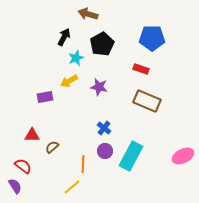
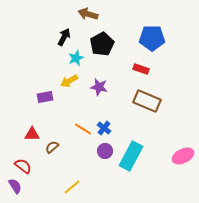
red triangle: moved 1 px up
orange line: moved 35 px up; rotated 60 degrees counterclockwise
